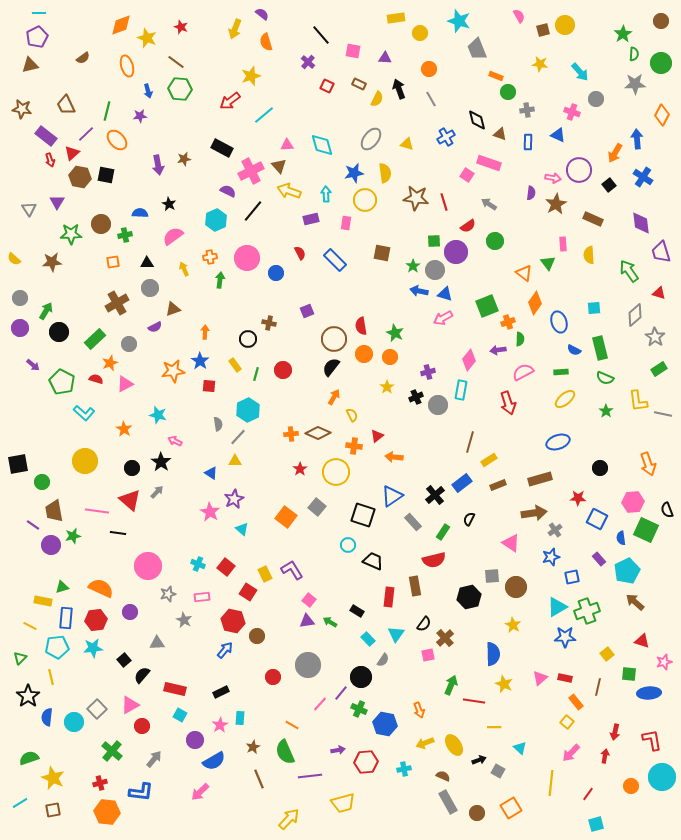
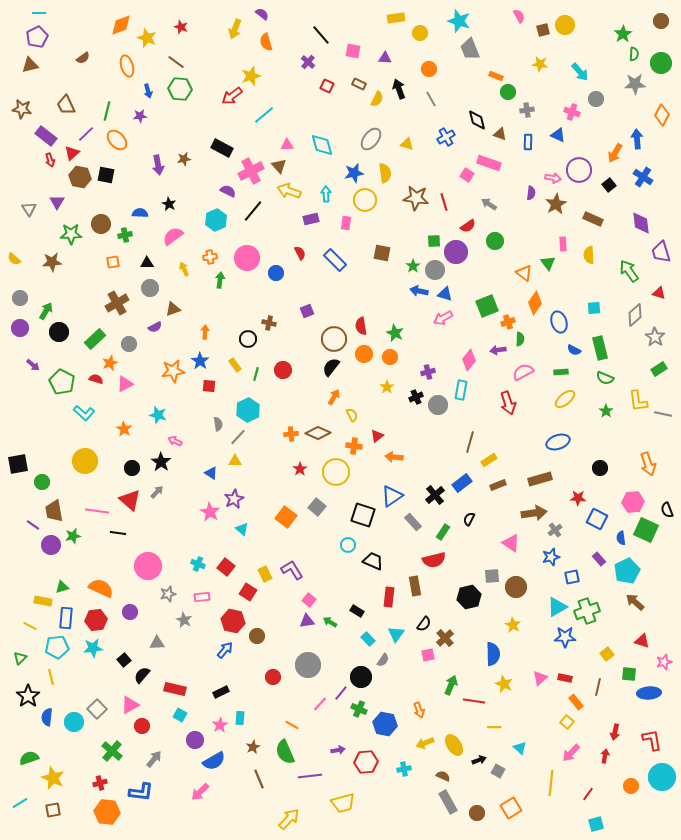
gray trapezoid at (477, 49): moved 7 px left
red arrow at (230, 101): moved 2 px right, 5 px up
